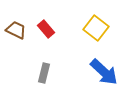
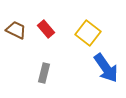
yellow square: moved 8 px left, 5 px down
blue arrow: moved 2 px right, 4 px up; rotated 12 degrees clockwise
